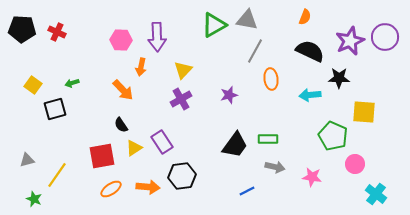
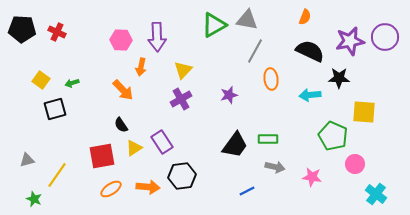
purple star at (350, 41): rotated 12 degrees clockwise
yellow square at (33, 85): moved 8 px right, 5 px up
